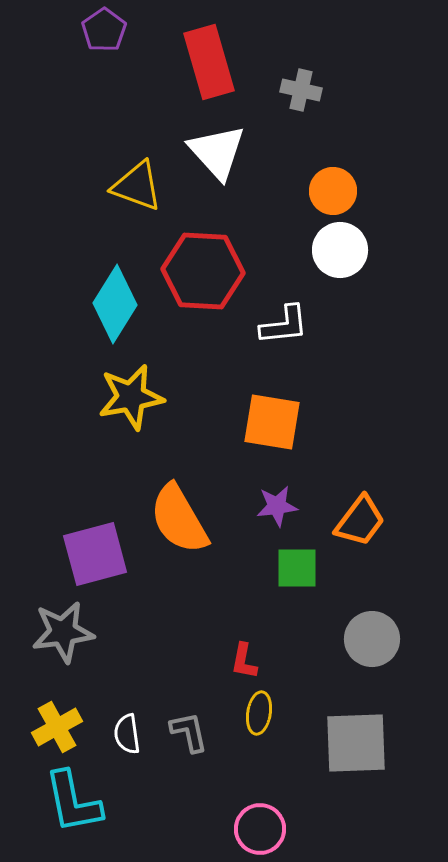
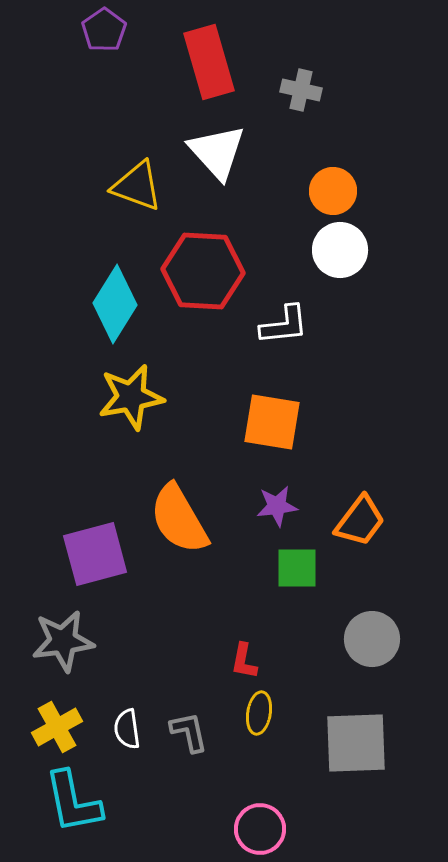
gray star: moved 9 px down
white semicircle: moved 5 px up
